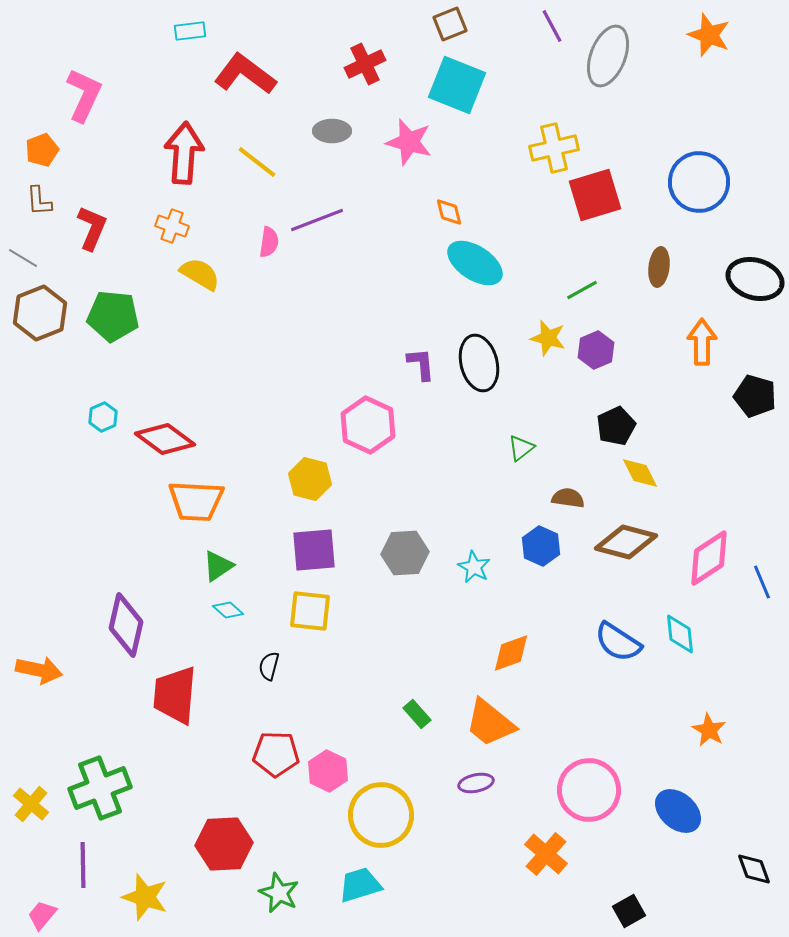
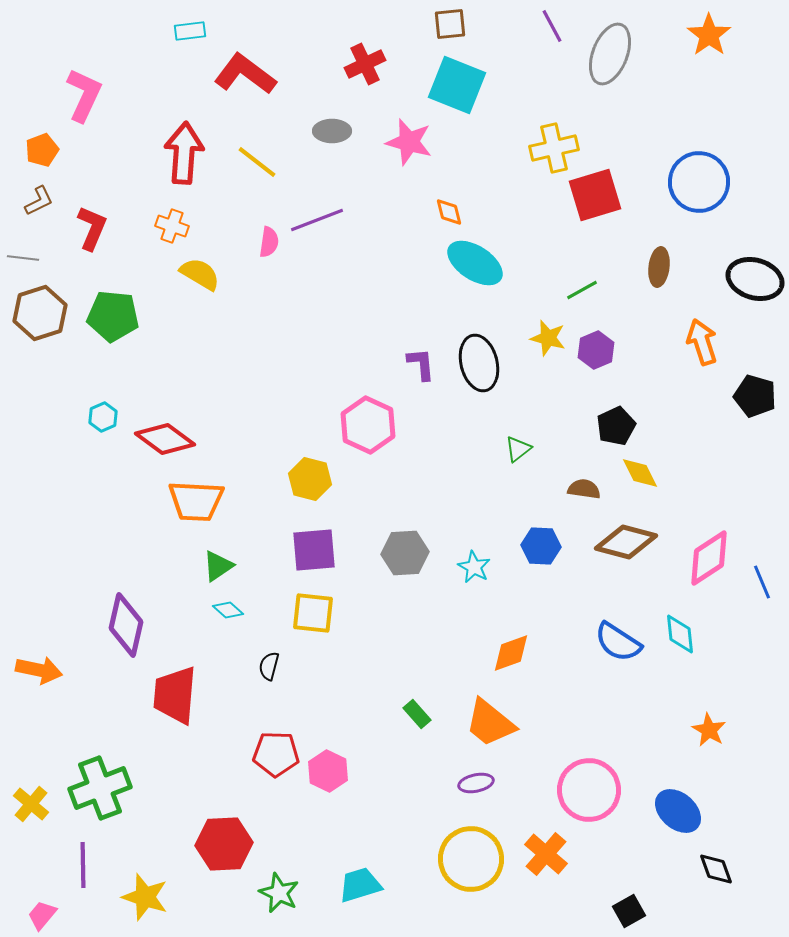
brown square at (450, 24): rotated 16 degrees clockwise
orange star at (709, 35): rotated 15 degrees clockwise
gray ellipse at (608, 56): moved 2 px right, 2 px up
brown L-shape at (39, 201): rotated 112 degrees counterclockwise
gray line at (23, 258): rotated 24 degrees counterclockwise
brown hexagon at (40, 313): rotated 4 degrees clockwise
orange arrow at (702, 342): rotated 18 degrees counterclockwise
green triangle at (521, 448): moved 3 px left, 1 px down
brown semicircle at (568, 498): moved 16 px right, 9 px up
blue hexagon at (541, 546): rotated 21 degrees counterclockwise
yellow square at (310, 611): moved 3 px right, 2 px down
yellow circle at (381, 815): moved 90 px right, 44 px down
black diamond at (754, 869): moved 38 px left
